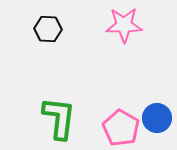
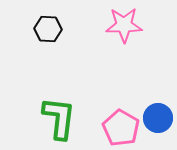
blue circle: moved 1 px right
